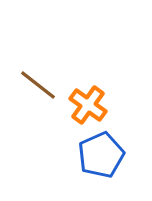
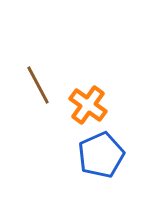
brown line: rotated 24 degrees clockwise
